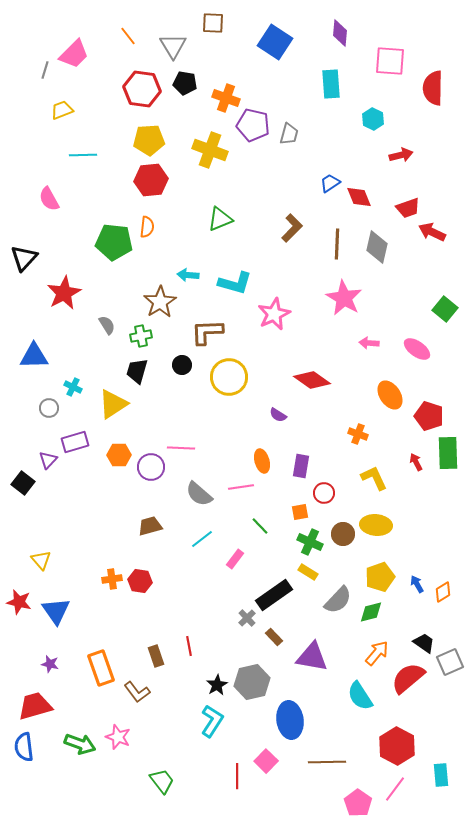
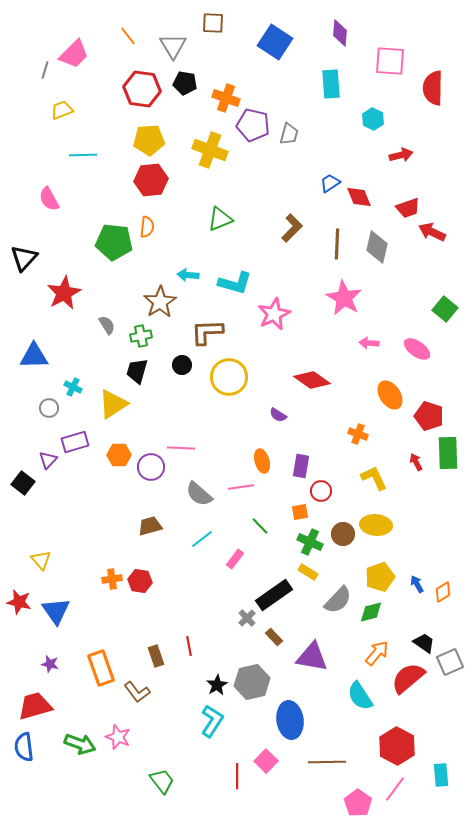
red circle at (324, 493): moved 3 px left, 2 px up
